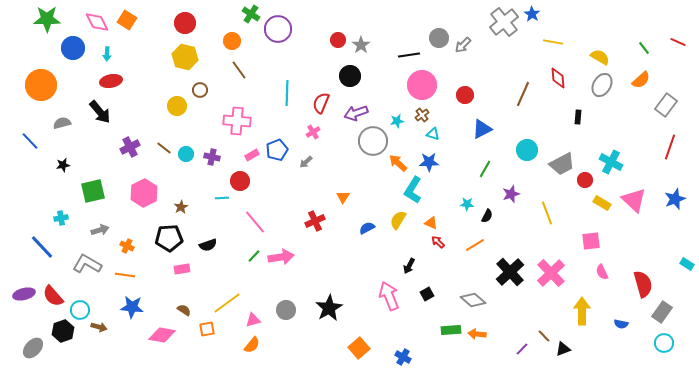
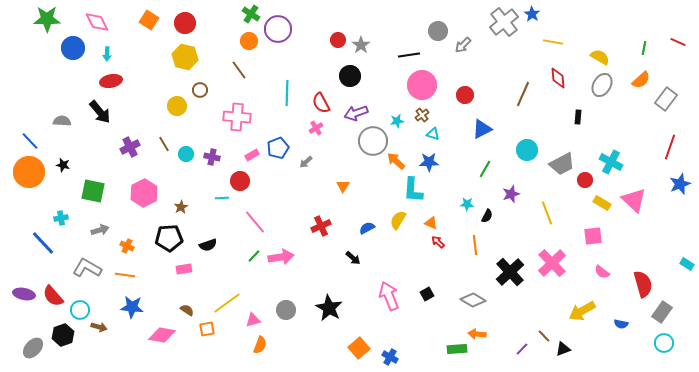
orange square at (127, 20): moved 22 px right
gray circle at (439, 38): moved 1 px left, 7 px up
orange circle at (232, 41): moved 17 px right
green line at (644, 48): rotated 48 degrees clockwise
orange circle at (41, 85): moved 12 px left, 87 px down
red semicircle at (321, 103): rotated 50 degrees counterclockwise
gray rectangle at (666, 105): moved 6 px up
pink cross at (237, 121): moved 4 px up
gray semicircle at (62, 123): moved 2 px up; rotated 18 degrees clockwise
pink cross at (313, 132): moved 3 px right, 4 px up
brown line at (164, 148): moved 4 px up; rotated 21 degrees clockwise
blue pentagon at (277, 150): moved 1 px right, 2 px up
orange arrow at (398, 163): moved 2 px left, 2 px up
black star at (63, 165): rotated 24 degrees clockwise
cyan L-shape at (413, 190): rotated 28 degrees counterclockwise
green square at (93, 191): rotated 25 degrees clockwise
orange triangle at (343, 197): moved 11 px up
blue star at (675, 199): moved 5 px right, 15 px up
red cross at (315, 221): moved 6 px right, 5 px down
pink square at (591, 241): moved 2 px right, 5 px up
orange line at (475, 245): rotated 66 degrees counterclockwise
blue line at (42, 247): moved 1 px right, 4 px up
gray L-shape at (87, 264): moved 4 px down
black arrow at (409, 266): moved 56 px left, 8 px up; rotated 77 degrees counterclockwise
pink rectangle at (182, 269): moved 2 px right
pink semicircle at (602, 272): rotated 28 degrees counterclockwise
pink cross at (551, 273): moved 1 px right, 10 px up
purple ellipse at (24, 294): rotated 25 degrees clockwise
gray diamond at (473, 300): rotated 10 degrees counterclockwise
black star at (329, 308): rotated 12 degrees counterclockwise
brown semicircle at (184, 310): moved 3 px right
yellow arrow at (582, 311): rotated 120 degrees counterclockwise
green rectangle at (451, 330): moved 6 px right, 19 px down
black hexagon at (63, 331): moved 4 px down
orange semicircle at (252, 345): moved 8 px right; rotated 18 degrees counterclockwise
blue cross at (403, 357): moved 13 px left
